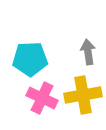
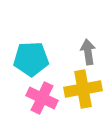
cyan pentagon: moved 1 px right
yellow cross: moved 6 px up
